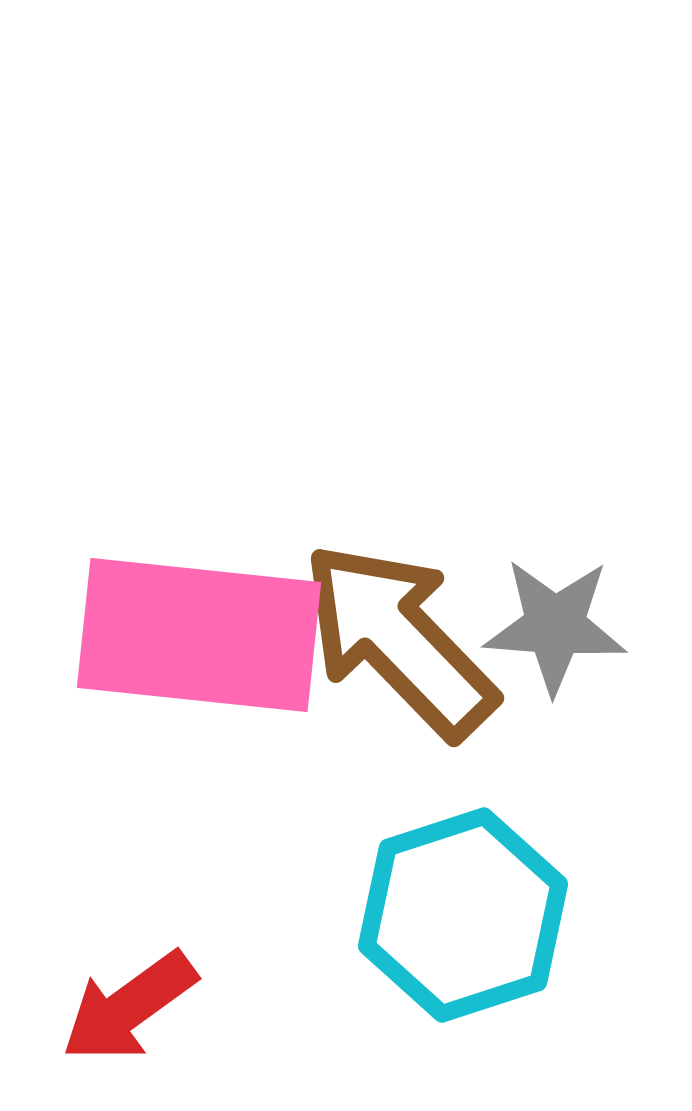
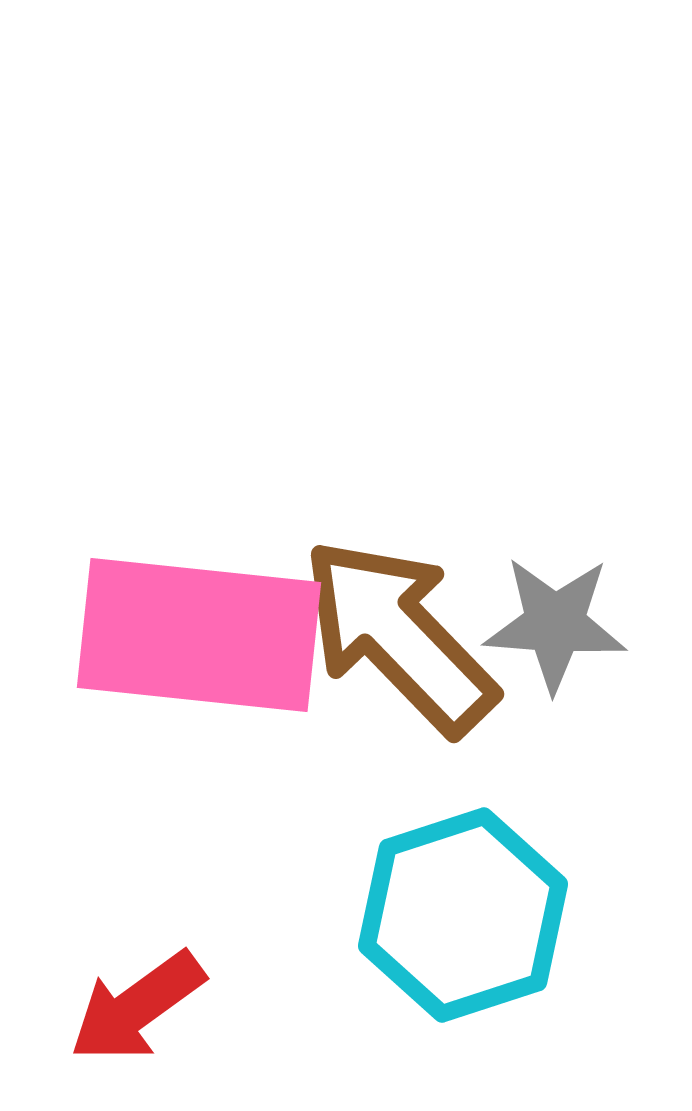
gray star: moved 2 px up
brown arrow: moved 4 px up
red arrow: moved 8 px right
